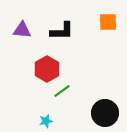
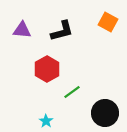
orange square: rotated 30 degrees clockwise
black L-shape: rotated 15 degrees counterclockwise
green line: moved 10 px right, 1 px down
cyan star: rotated 24 degrees counterclockwise
